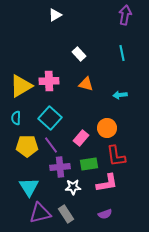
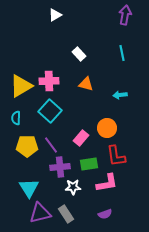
cyan square: moved 7 px up
cyan triangle: moved 1 px down
